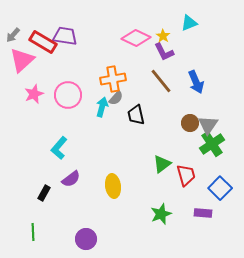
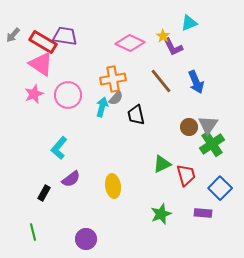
pink diamond: moved 6 px left, 5 px down
purple L-shape: moved 9 px right, 5 px up
pink triangle: moved 19 px right, 4 px down; rotated 44 degrees counterclockwise
brown circle: moved 1 px left, 4 px down
green triangle: rotated 12 degrees clockwise
green line: rotated 12 degrees counterclockwise
